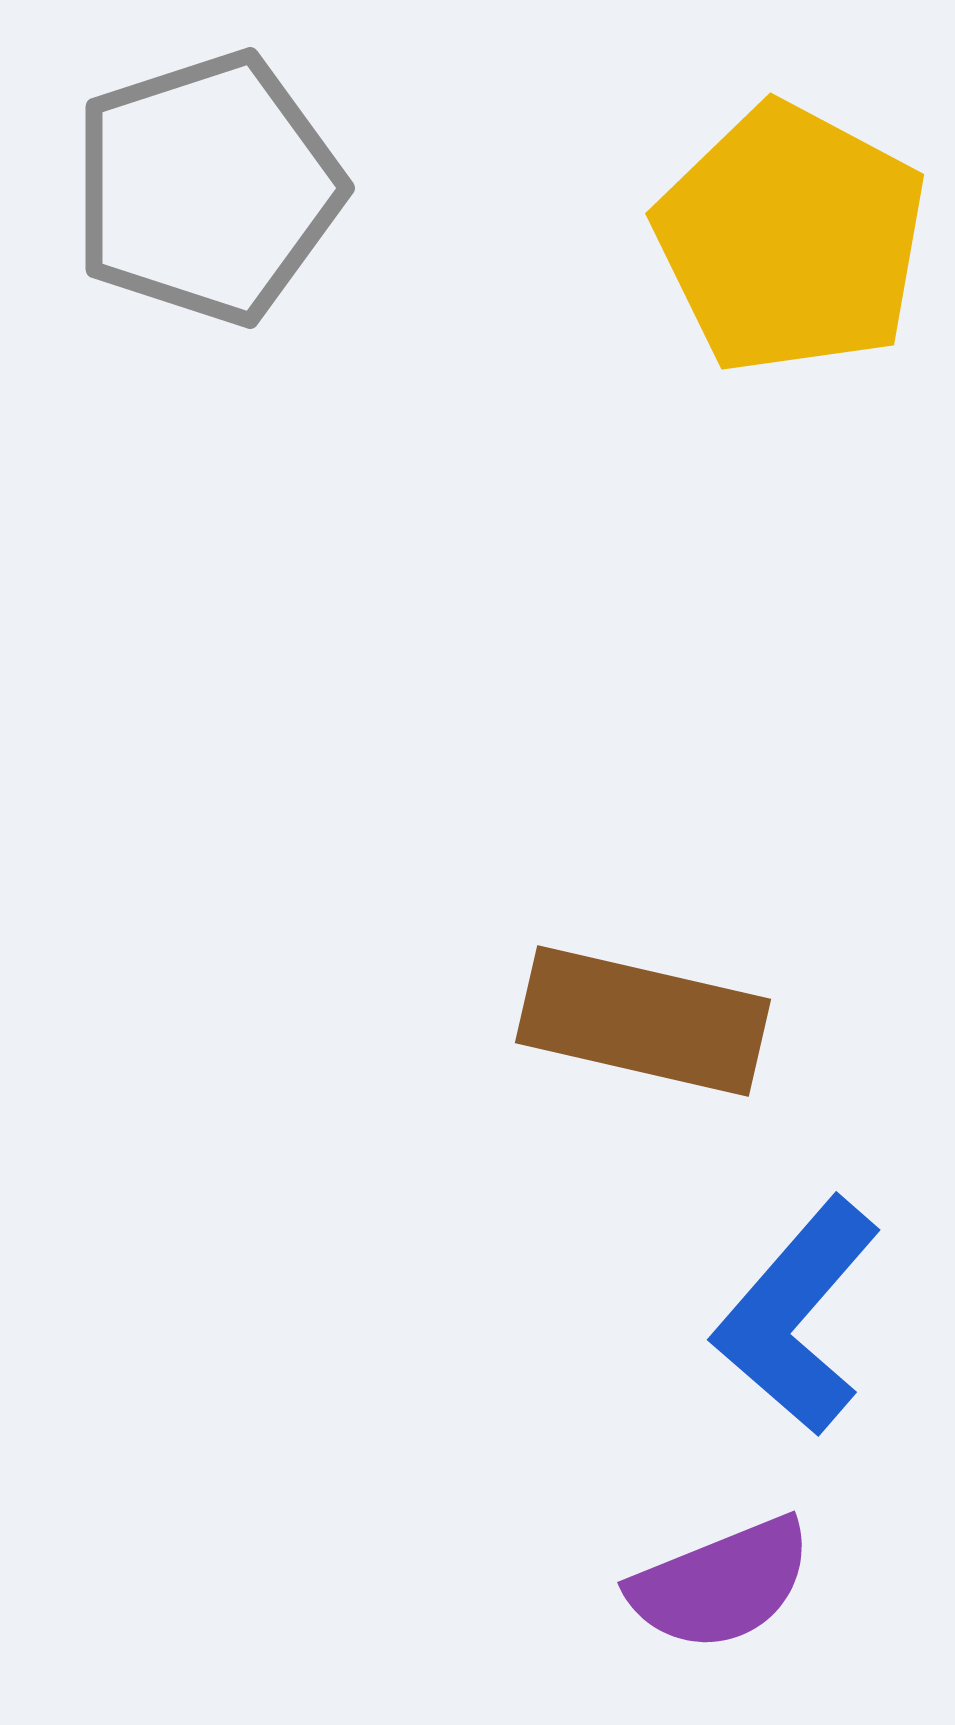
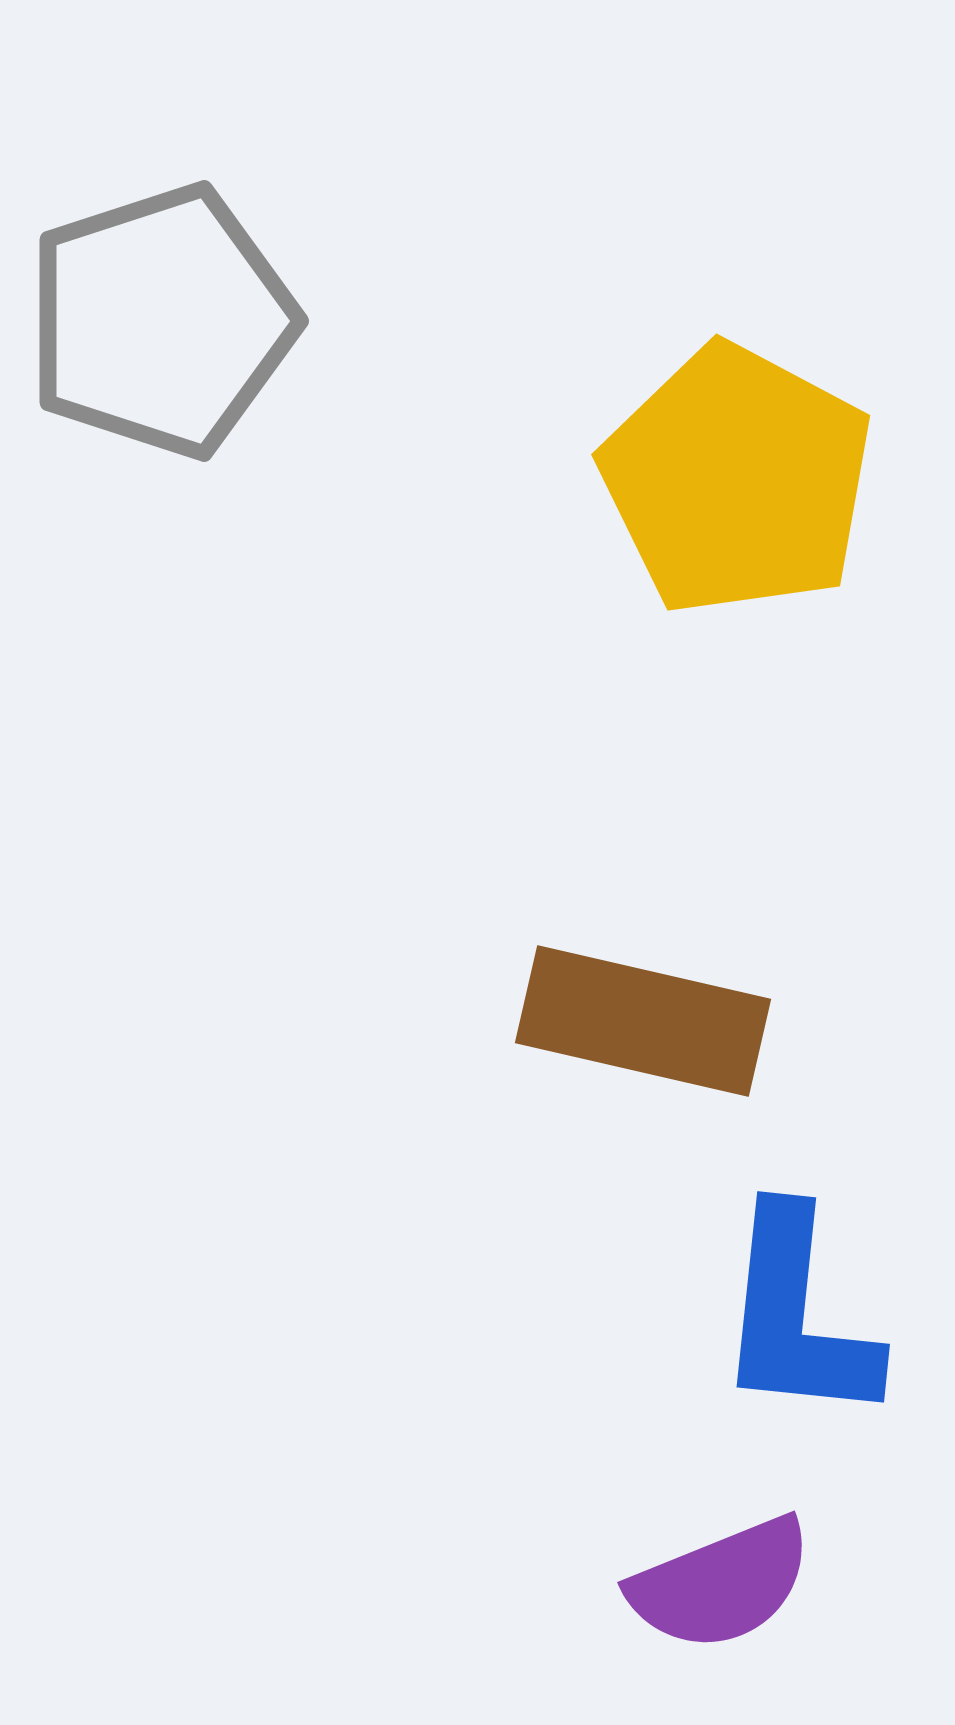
gray pentagon: moved 46 px left, 133 px down
yellow pentagon: moved 54 px left, 241 px down
blue L-shape: rotated 35 degrees counterclockwise
